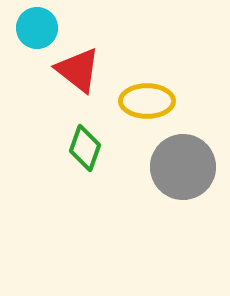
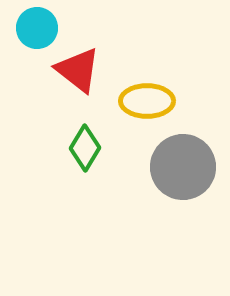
green diamond: rotated 12 degrees clockwise
